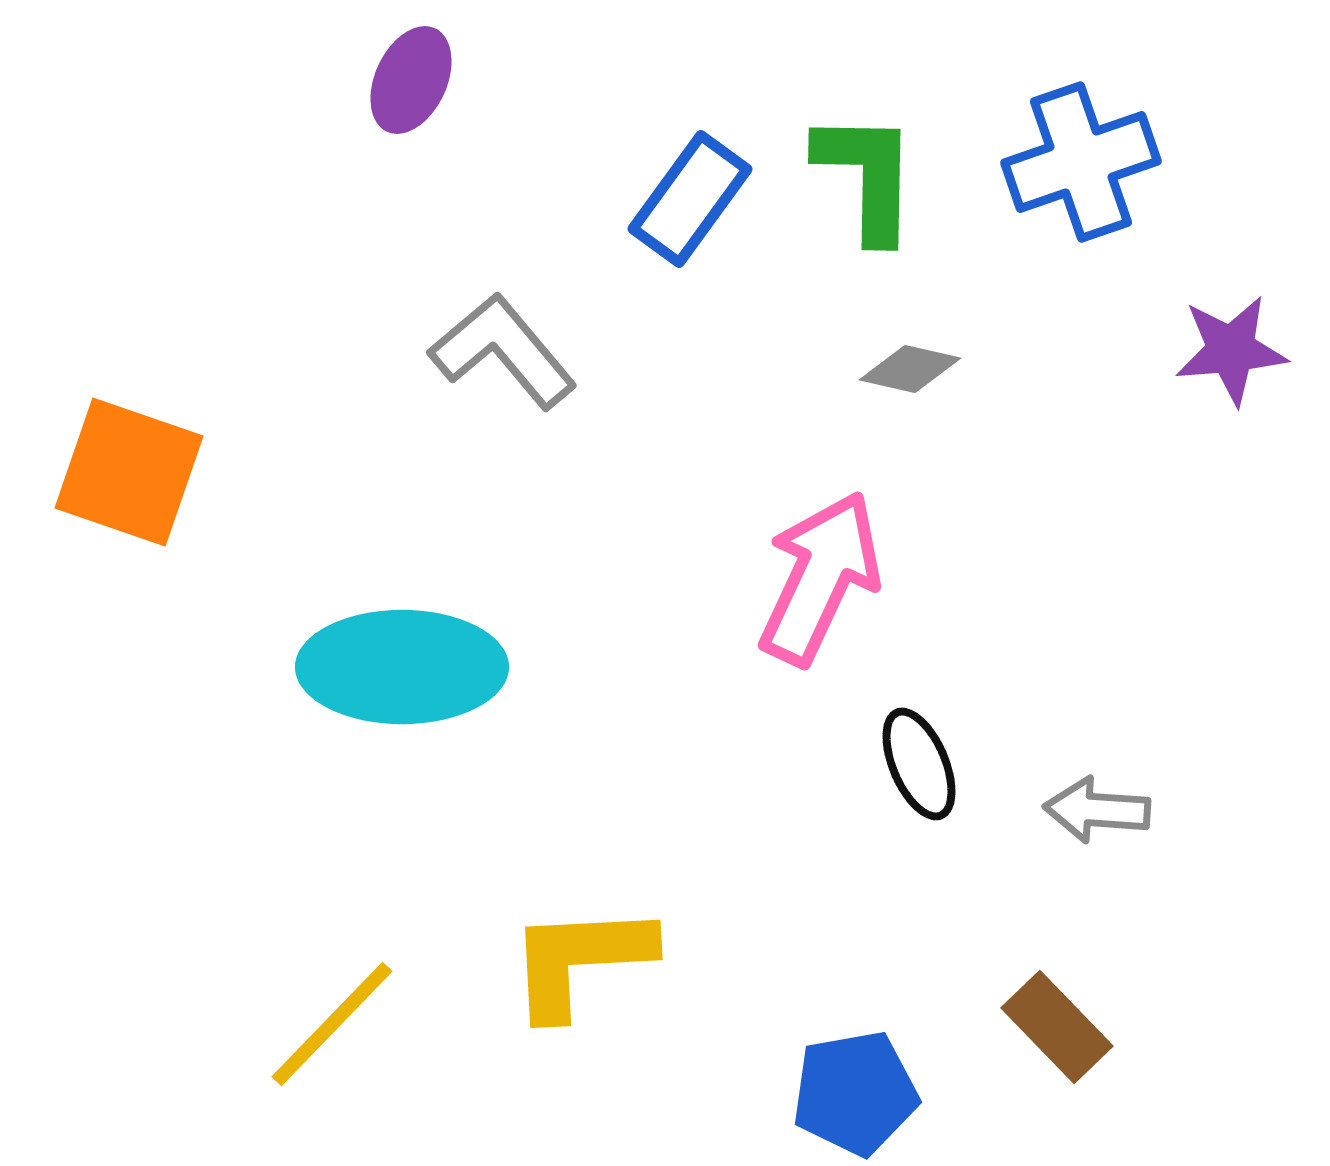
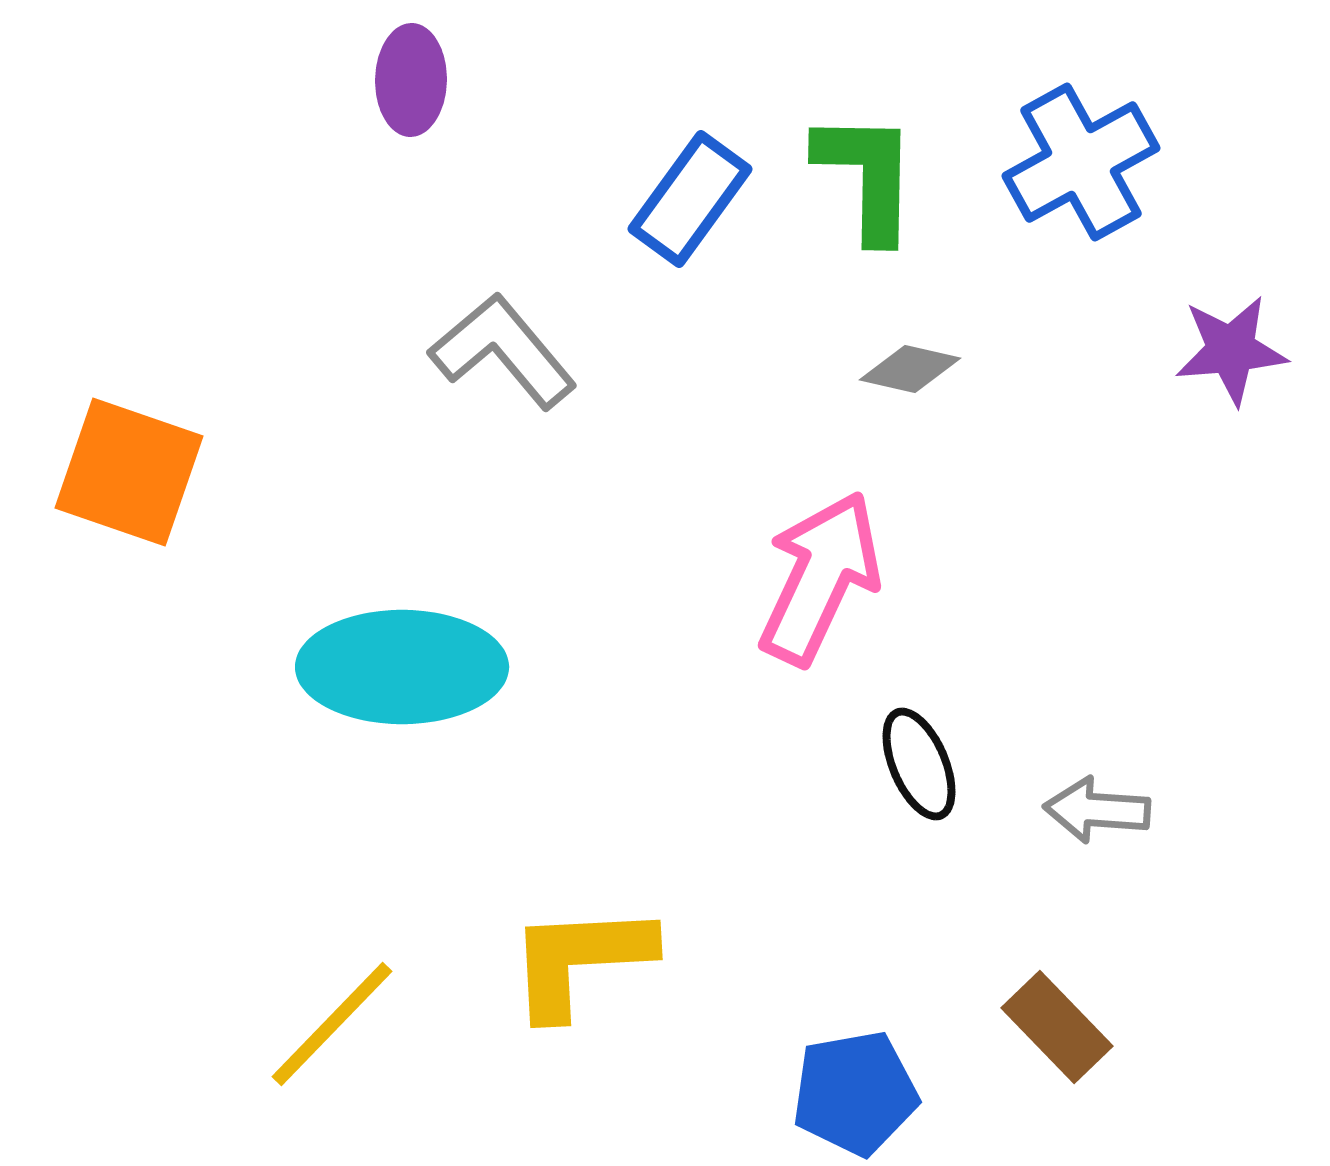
purple ellipse: rotated 24 degrees counterclockwise
blue cross: rotated 10 degrees counterclockwise
